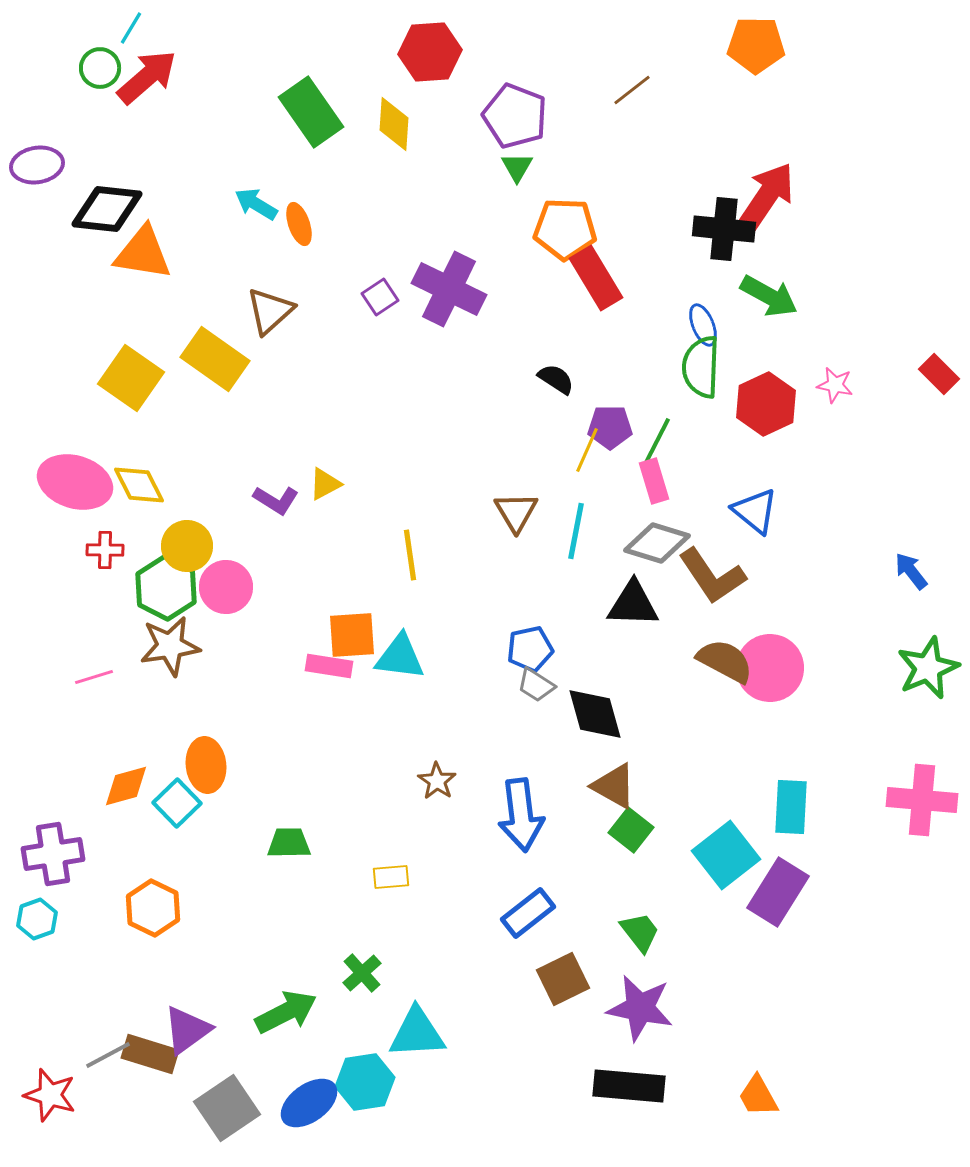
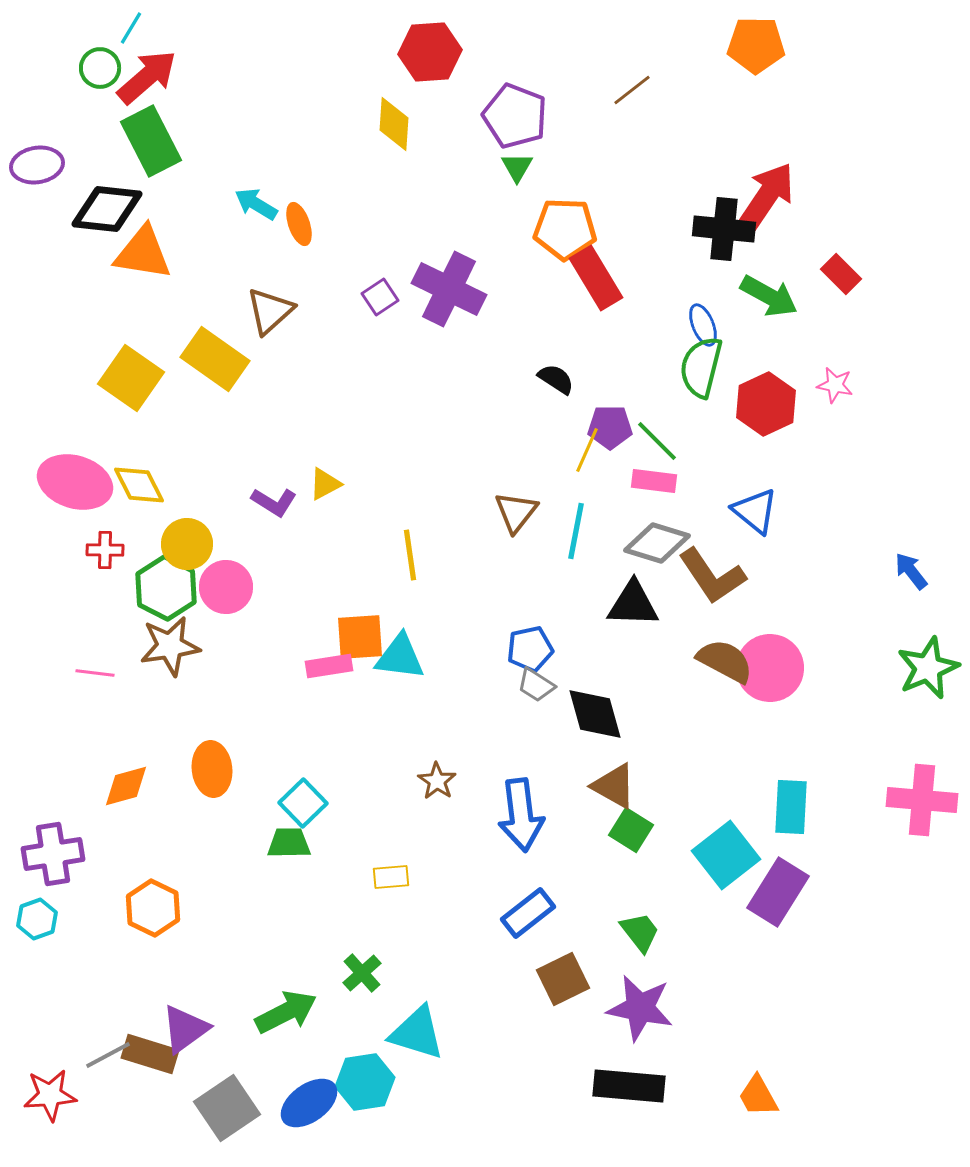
green rectangle at (311, 112): moved 160 px left, 29 px down; rotated 8 degrees clockwise
green semicircle at (701, 367): rotated 12 degrees clockwise
red rectangle at (939, 374): moved 98 px left, 100 px up
green line at (657, 441): rotated 72 degrees counterclockwise
pink rectangle at (654, 481): rotated 66 degrees counterclockwise
purple L-shape at (276, 500): moved 2 px left, 2 px down
brown triangle at (516, 512): rotated 9 degrees clockwise
yellow circle at (187, 546): moved 2 px up
orange square at (352, 635): moved 8 px right, 2 px down
pink rectangle at (329, 666): rotated 18 degrees counterclockwise
pink line at (94, 677): moved 1 px right, 4 px up; rotated 24 degrees clockwise
orange ellipse at (206, 765): moved 6 px right, 4 px down
cyan square at (177, 803): moved 126 px right
green square at (631, 830): rotated 6 degrees counterclockwise
purple triangle at (187, 1030): moved 2 px left, 1 px up
cyan triangle at (417, 1033): rotated 20 degrees clockwise
red star at (50, 1095): rotated 22 degrees counterclockwise
